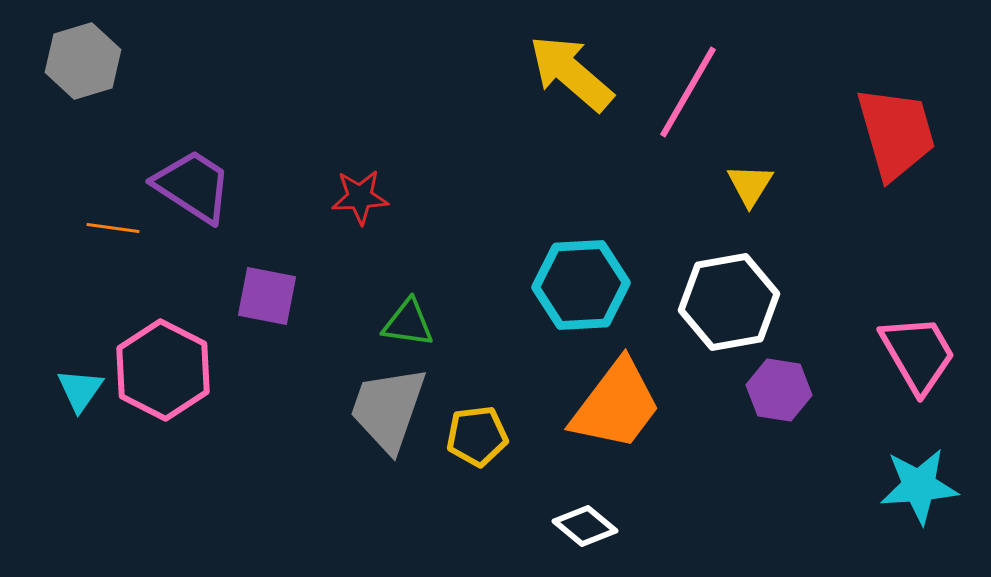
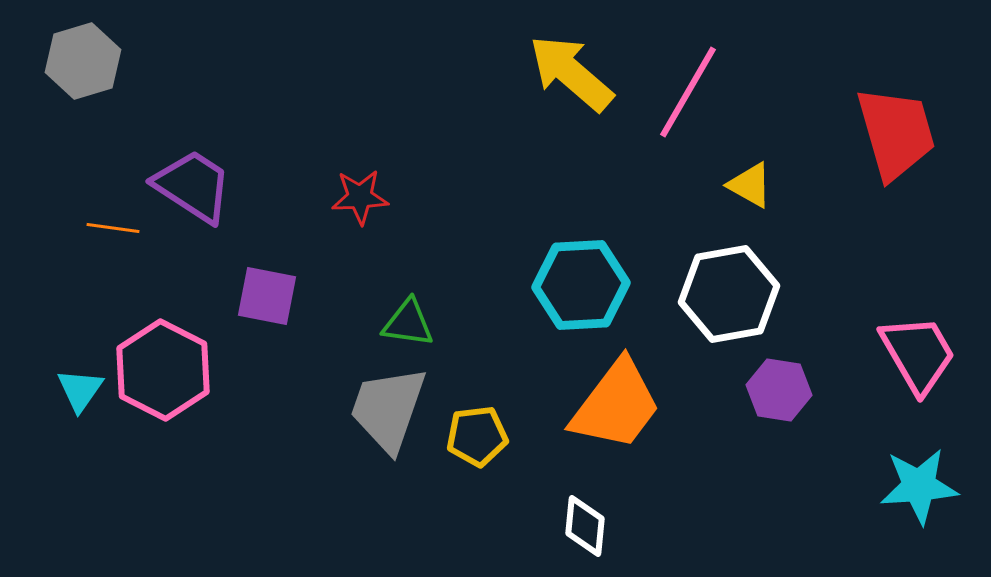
yellow triangle: rotated 33 degrees counterclockwise
white hexagon: moved 8 px up
white diamond: rotated 56 degrees clockwise
